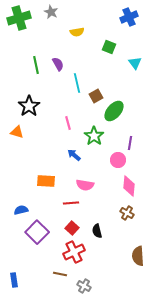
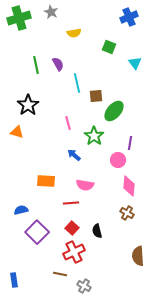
yellow semicircle: moved 3 px left, 1 px down
brown square: rotated 24 degrees clockwise
black star: moved 1 px left, 1 px up
